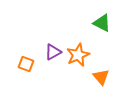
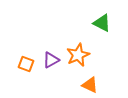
purple triangle: moved 2 px left, 8 px down
orange triangle: moved 11 px left, 8 px down; rotated 24 degrees counterclockwise
